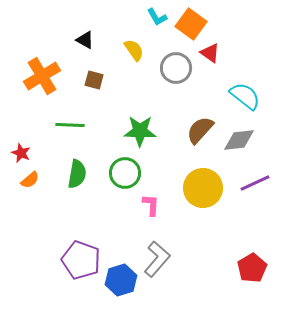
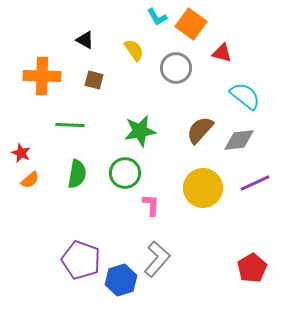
red triangle: moved 12 px right; rotated 20 degrees counterclockwise
orange cross: rotated 33 degrees clockwise
green star: rotated 12 degrees counterclockwise
